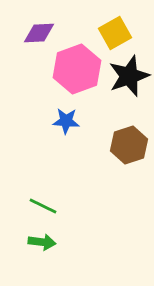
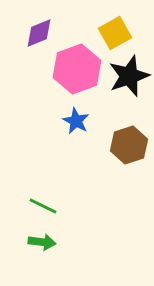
purple diamond: rotated 20 degrees counterclockwise
blue star: moved 10 px right; rotated 24 degrees clockwise
